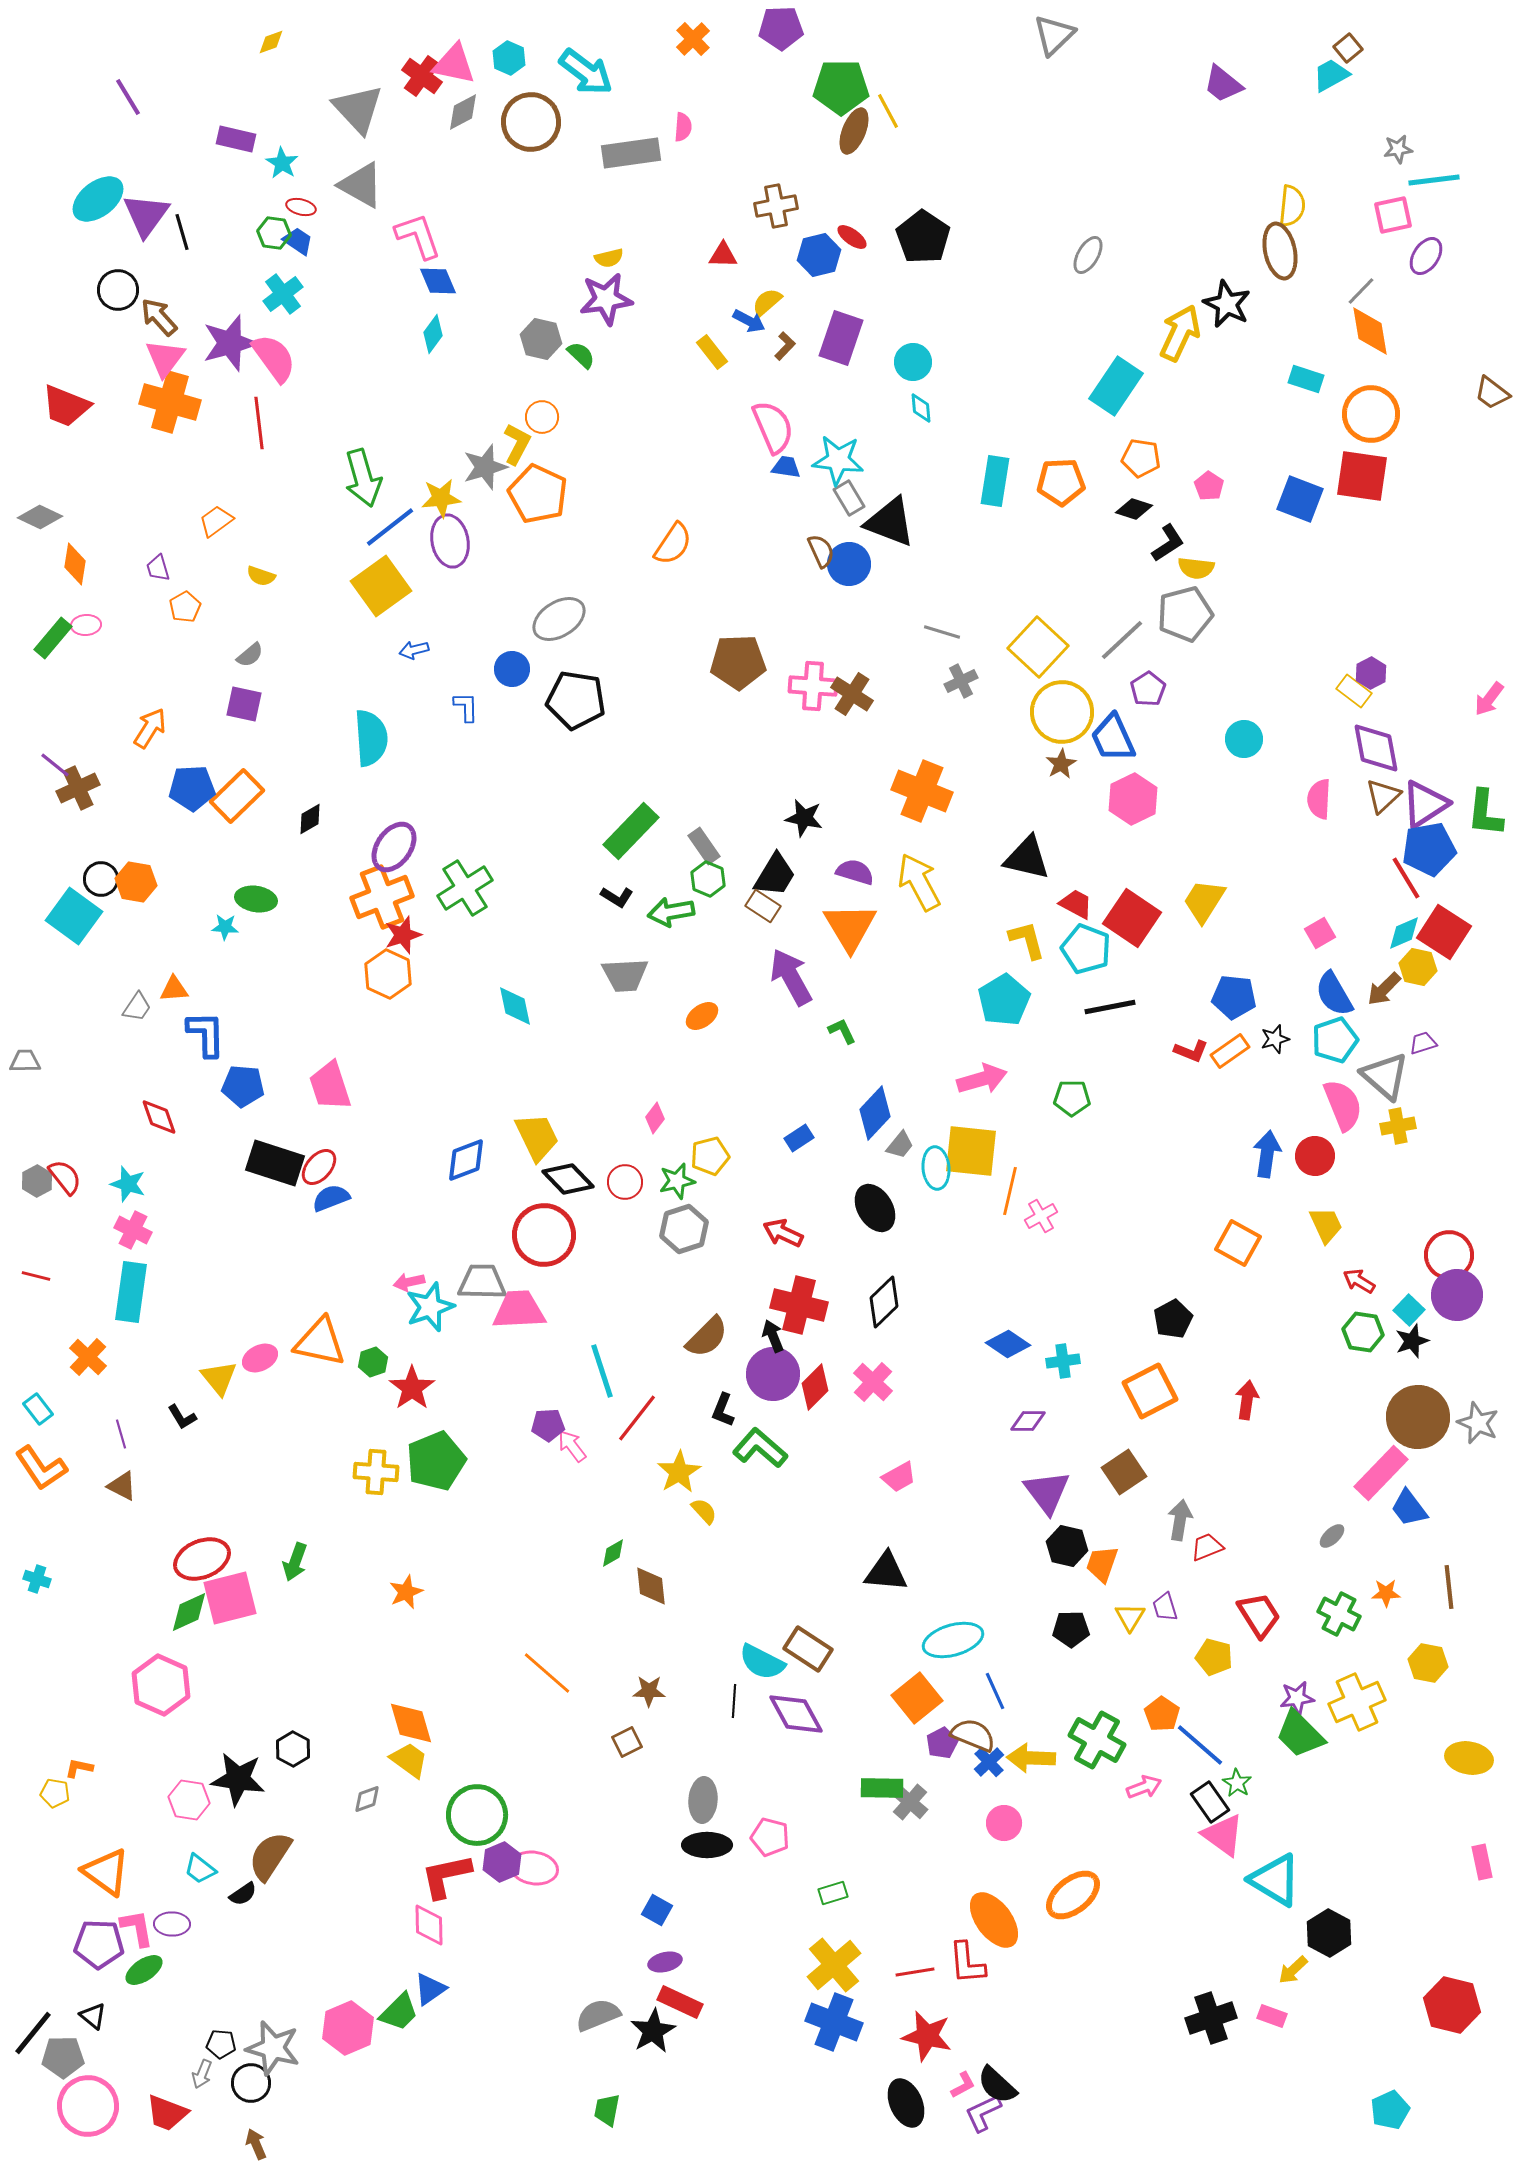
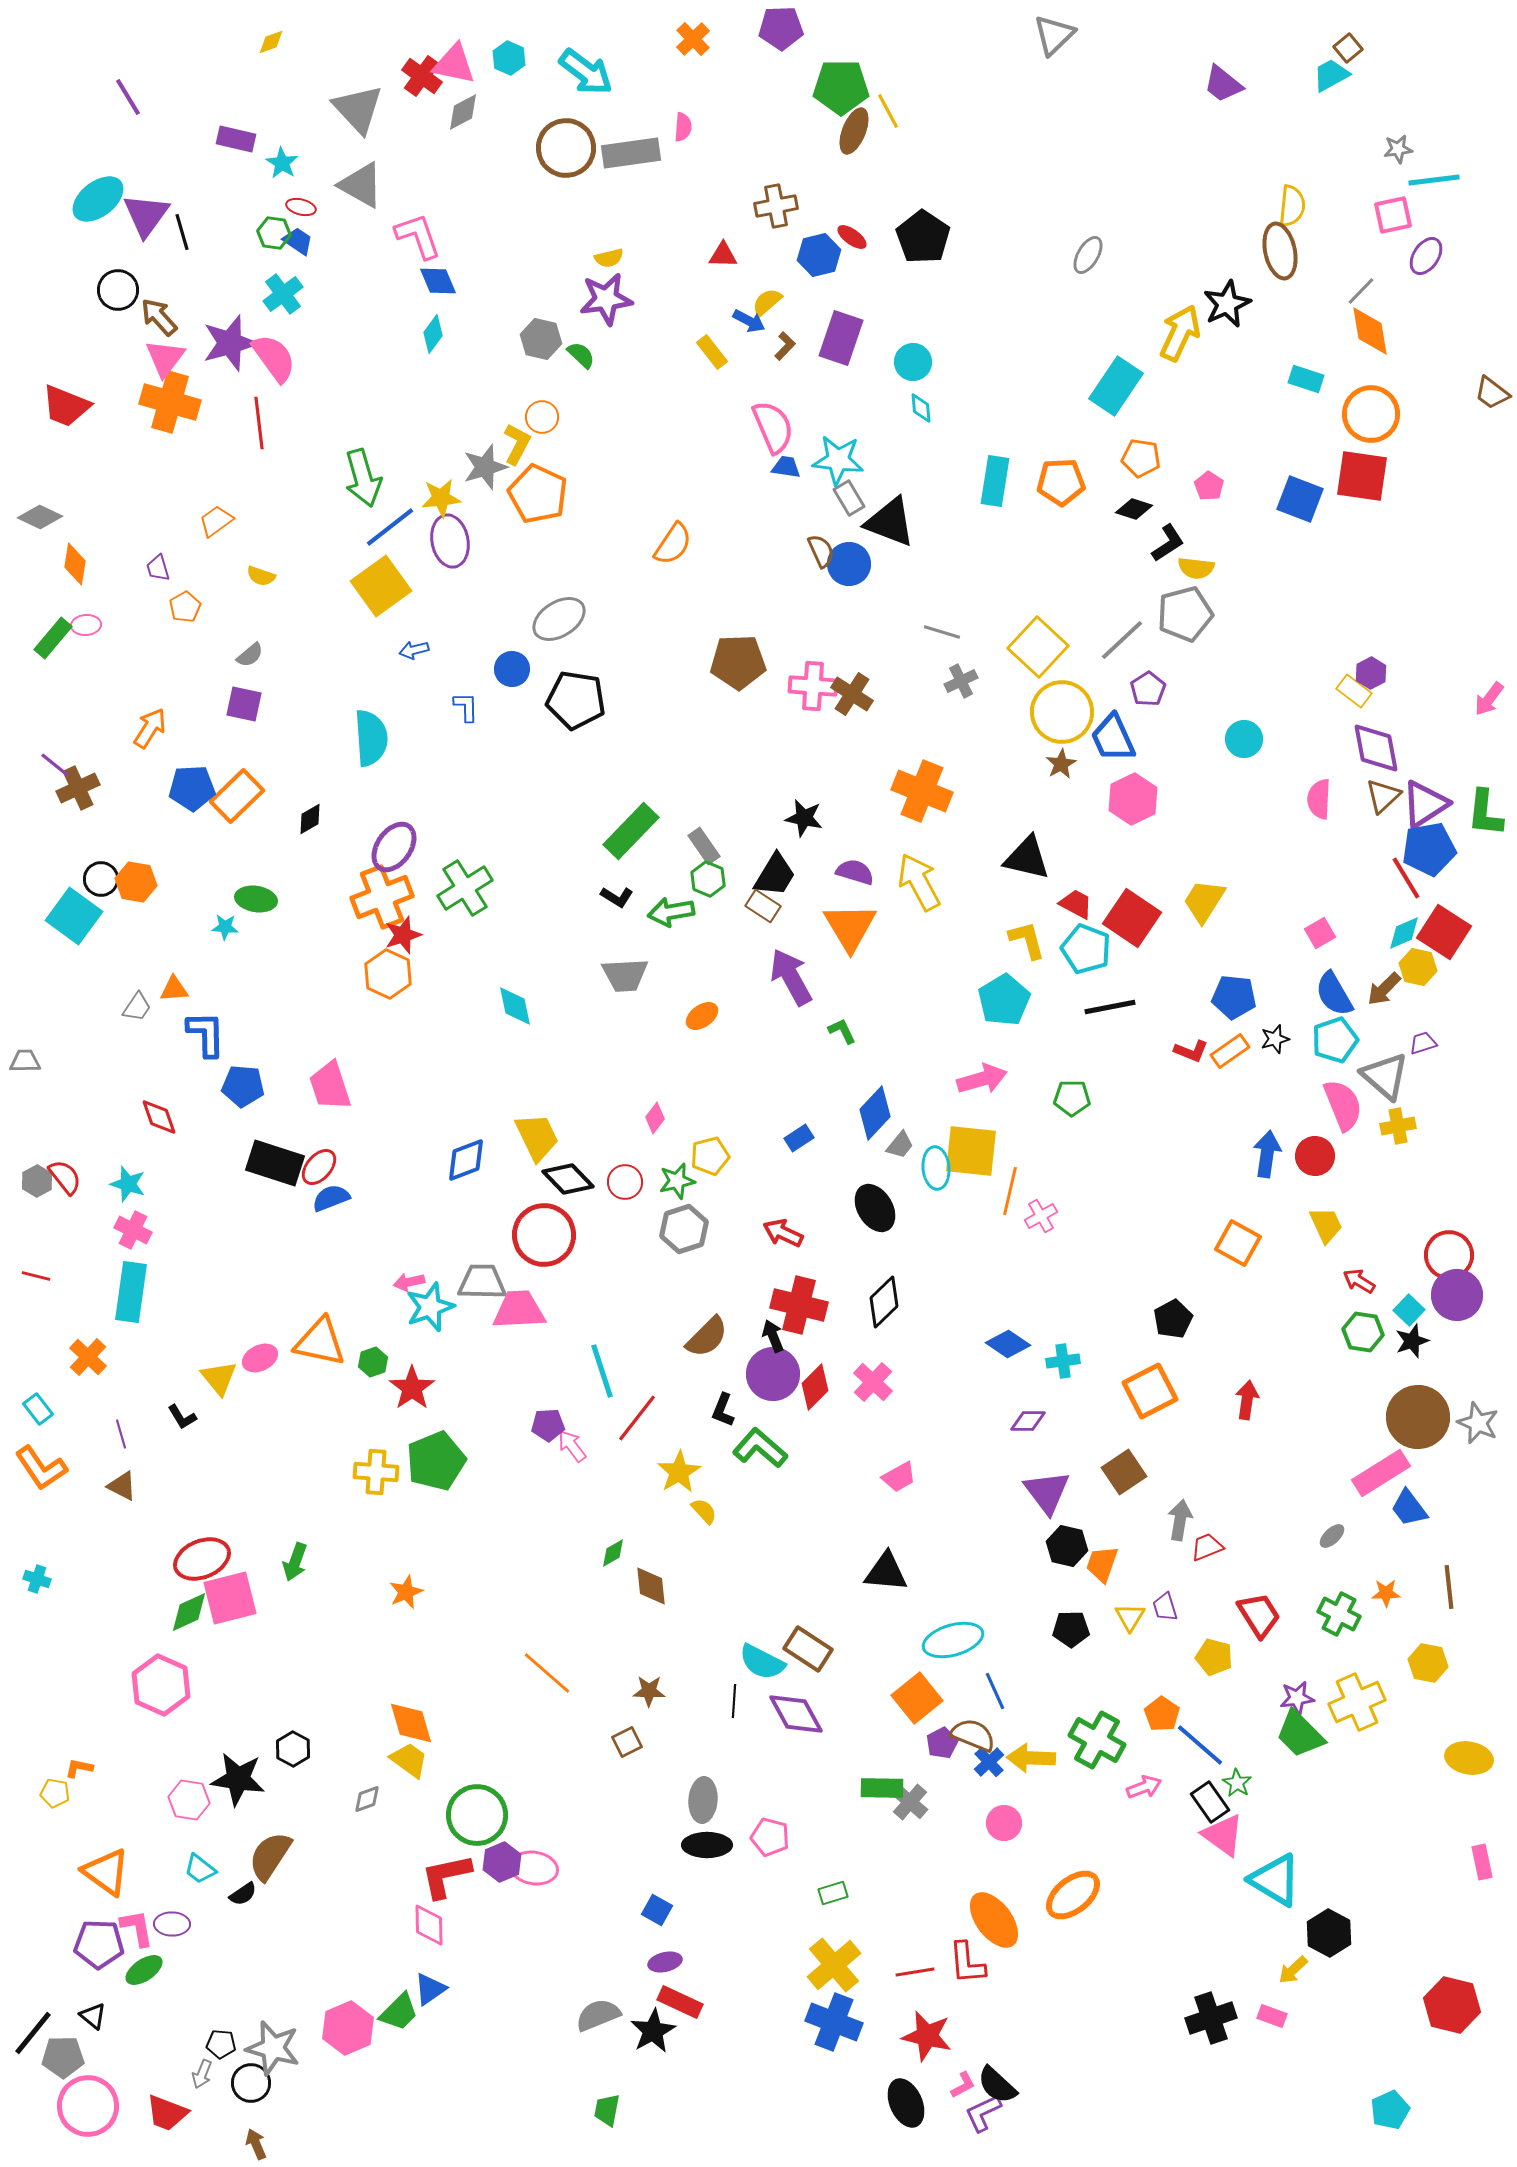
brown circle at (531, 122): moved 35 px right, 26 px down
black star at (1227, 304): rotated 21 degrees clockwise
pink rectangle at (1381, 1473): rotated 14 degrees clockwise
